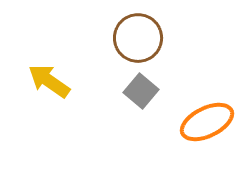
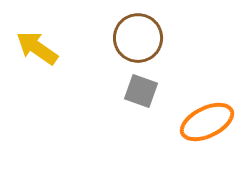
yellow arrow: moved 12 px left, 33 px up
gray square: rotated 20 degrees counterclockwise
